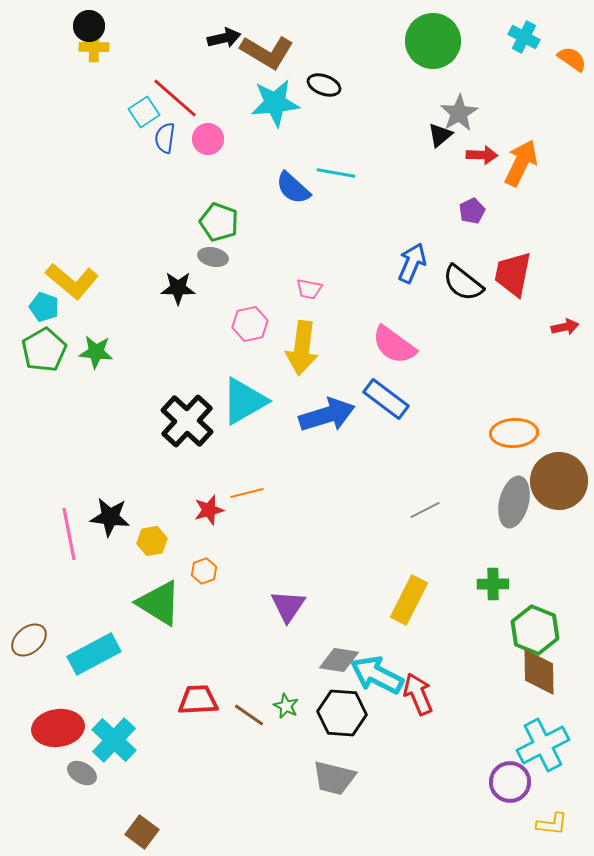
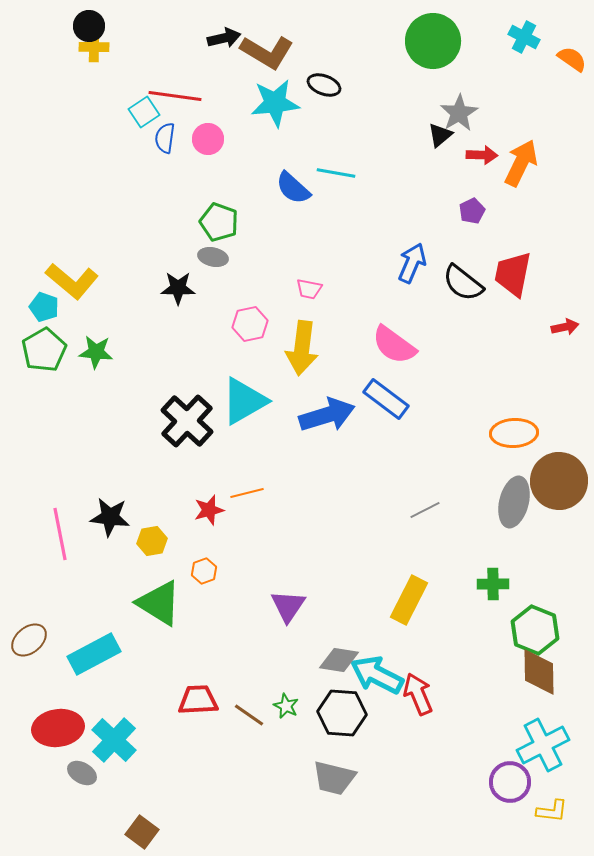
red line at (175, 98): moved 2 px up; rotated 33 degrees counterclockwise
pink line at (69, 534): moved 9 px left
yellow L-shape at (552, 824): moved 13 px up
